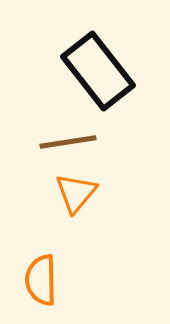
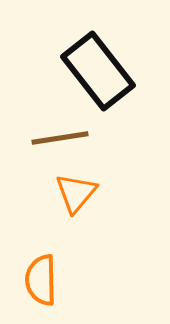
brown line: moved 8 px left, 4 px up
